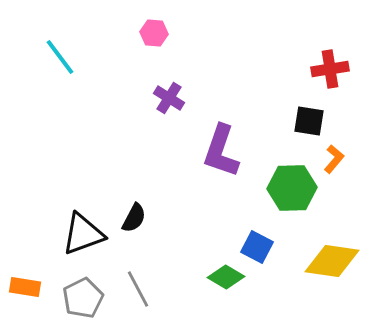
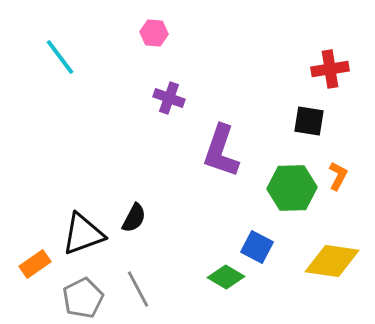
purple cross: rotated 12 degrees counterclockwise
orange L-shape: moved 4 px right, 17 px down; rotated 12 degrees counterclockwise
orange rectangle: moved 10 px right, 23 px up; rotated 44 degrees counterclockwise
